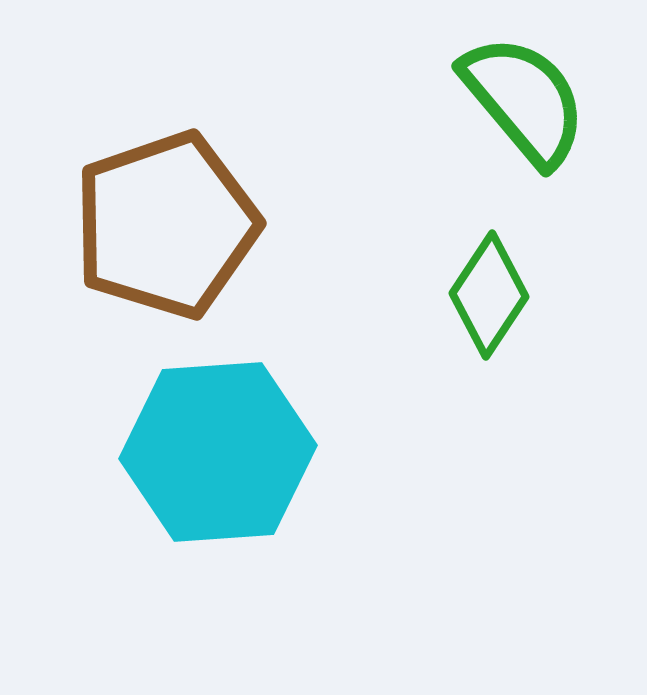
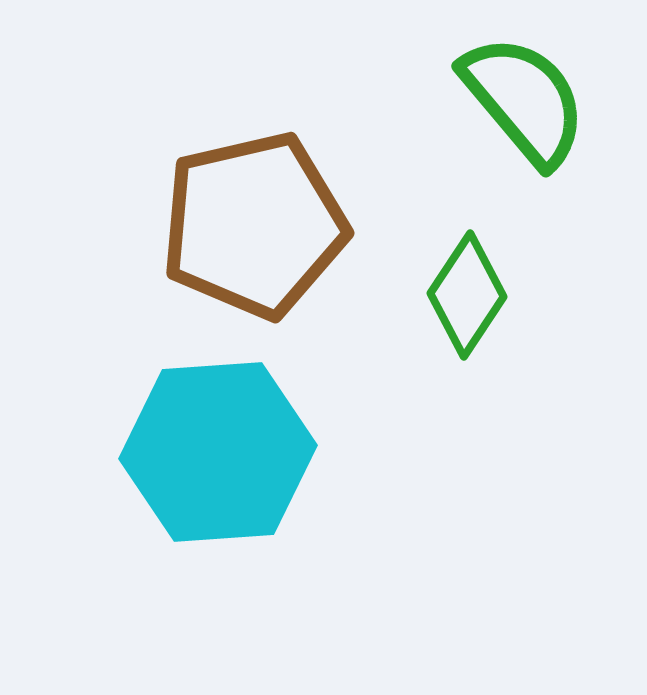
brown pentagon: moved 88 px right; rotated 6 degrees clockwise
green diamond: moved 22 px left
